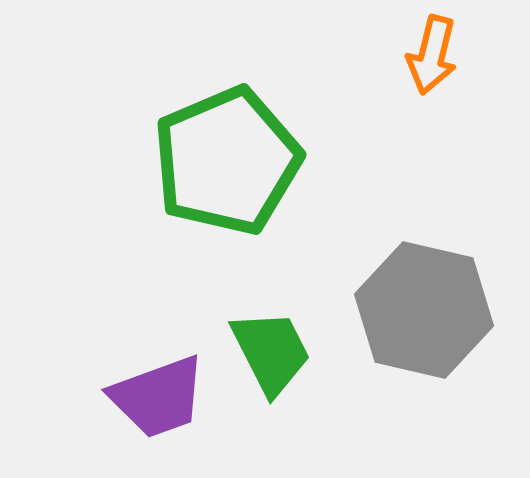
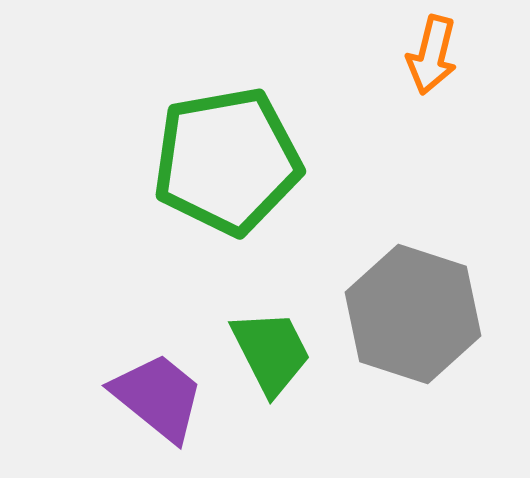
green pentagon: rotated 13 degrees clockwise
gray hexagon: moved 11 px left, 4 px down; rotated 5 degrees clockwise
purple trapezoid: rotated 121 degrees counterclockwise
